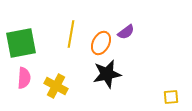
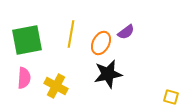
green square: moved 6 px right, 3 px up
black star: moved 1 px right
yellow square: rotated 21 degrees clockwise
